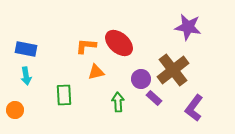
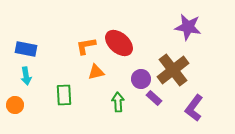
orange L-shape: rotated 15 degrees counterclockwise
orange circle: moved 5 px up
